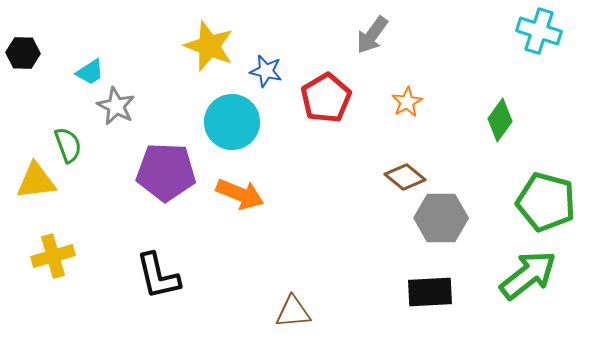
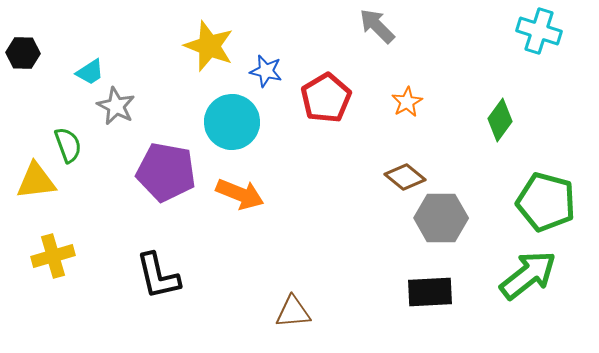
gray arrow: moved 5 px right, 9 px up; rotated 99 degrees clockwise
purple pentagon: rotated 8 degrees clockwise
